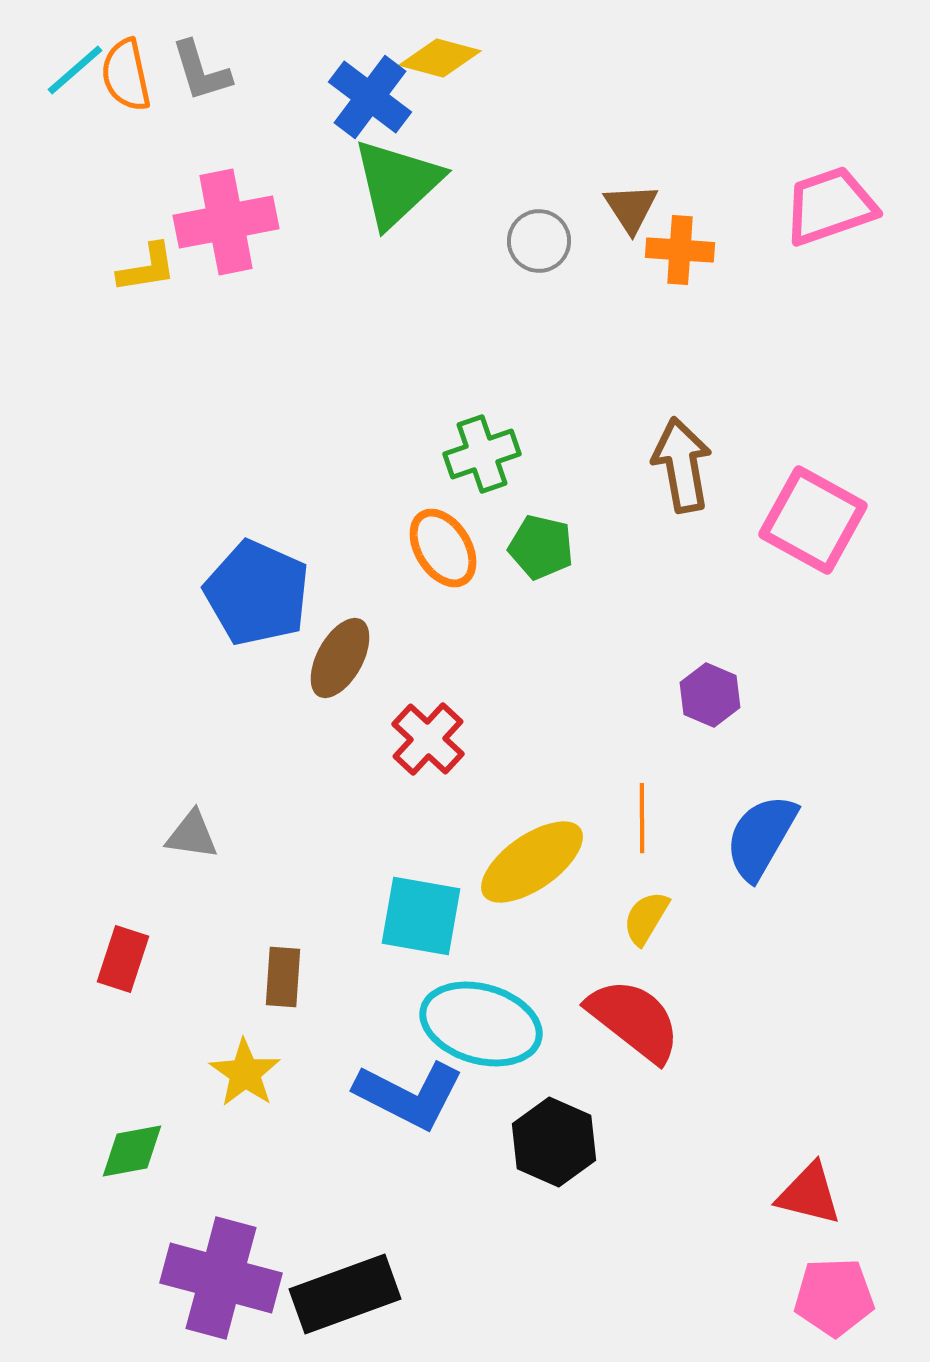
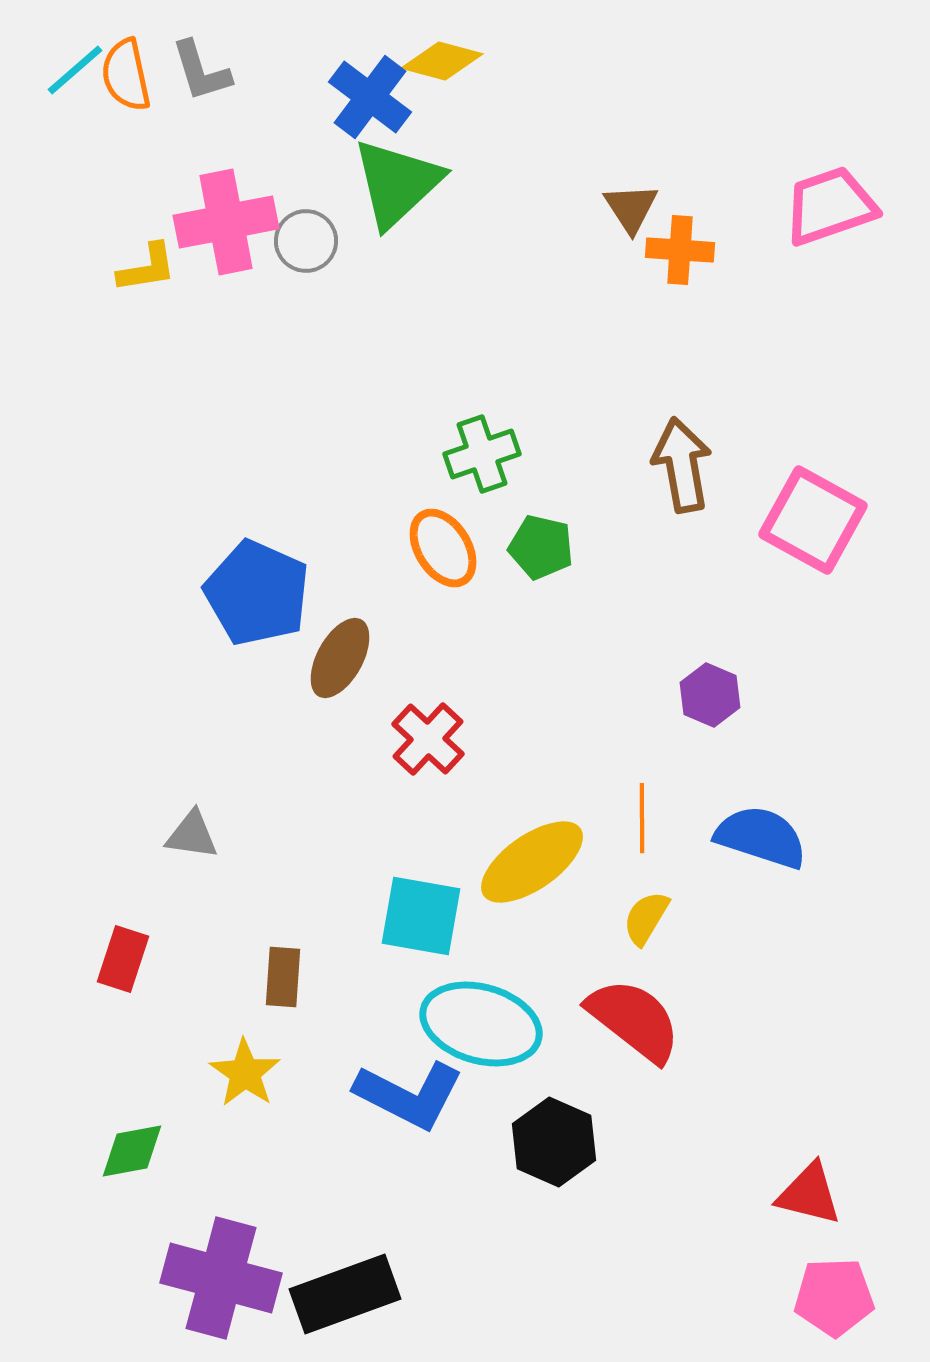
yellow diamond: moved 2 px right, 3 px down
gray circle: moved 233 px left
blue semicircle: rotated 78 degrees clockwise
